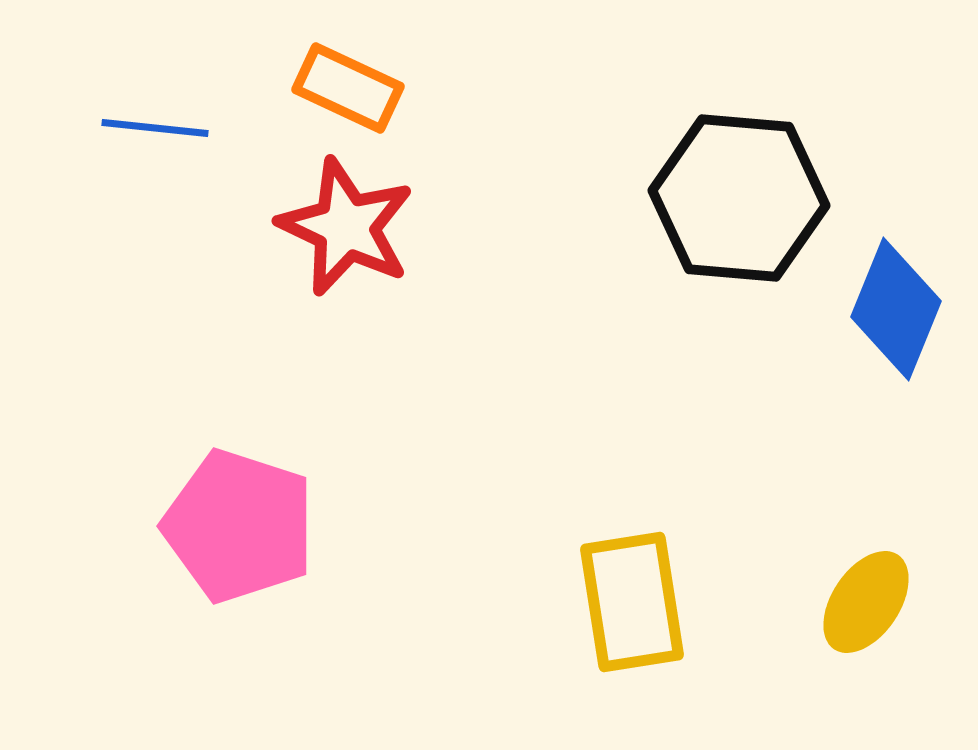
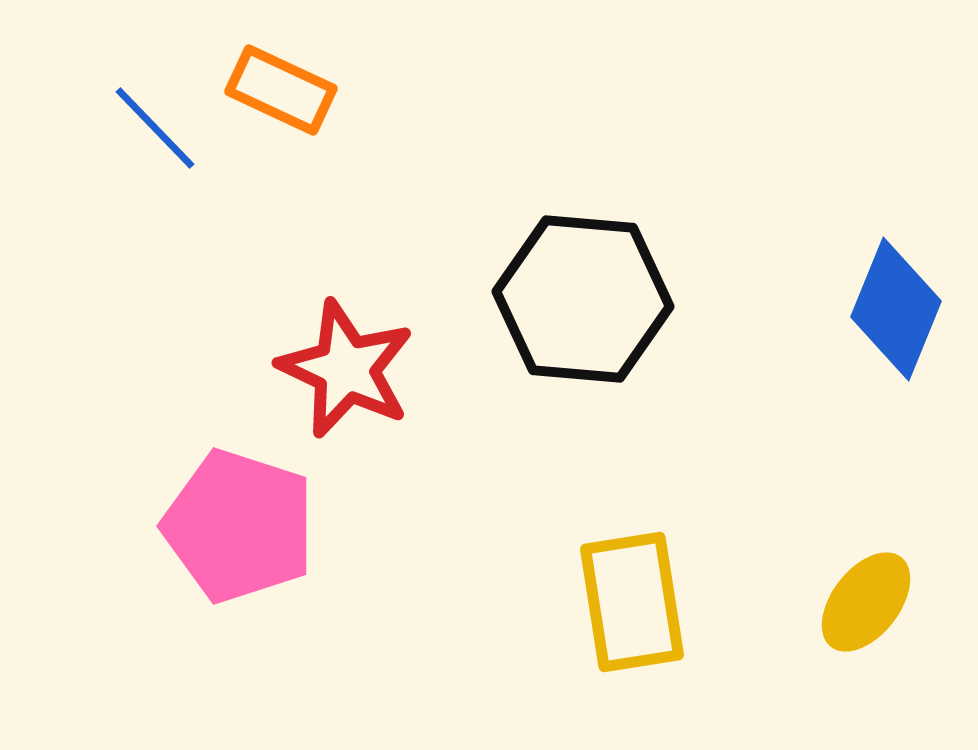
orange rectangle: moved 67 px left, 2 px down
blue line: rotated 40 degrees clockwise
black hexagon: moved 156 px left, 101 px down
red star: moved 142 px down
yellow ellipse: rotated 4 degrees clockwise
